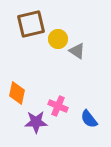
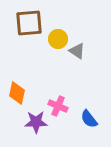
brown square: moved 2 px left, 1 px up; rotated 8 degrees clockwise
